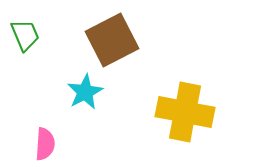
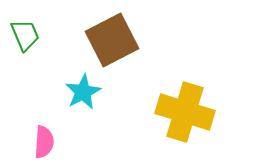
cyan star: moved 2 px left
yellow cross: rotated 6 degrees clockwise
pink semicircle: moved 1 px left, 2 px up
